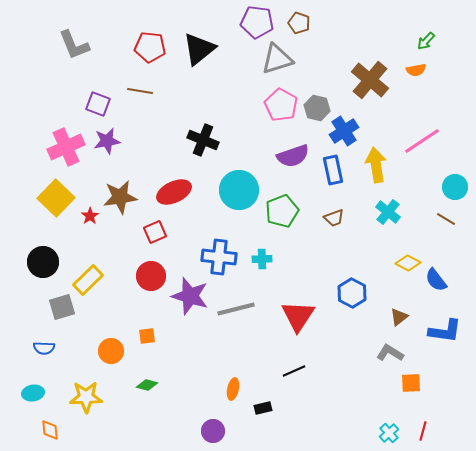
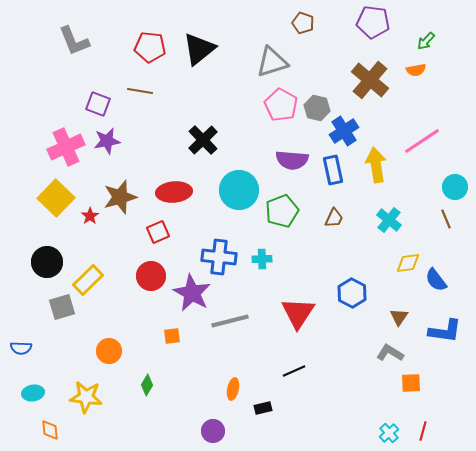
purple pentagon at (257, 22): moved 116 px right
brown pentagon at (299, 23): moved 4 px right
gray L-shape at (74, 45): moved 4 px up
gray triangle at (277, 59): moved 5 px left, 3 px down
black cross at (203, 140): rotated 24 degrees clockwise
purple semicircle at (293, 156): moved 1 px left, 4 px down; rotated 24 degrees clockwise
red ellipse at (174, 192): rotated 20 degrees clockwise
brown star at (120, 197): rotated 8 degrees counterclockwise
cyan cross at (388, 212): moved 1 px right, 8 px down
brown trapezoid at (334, 218): rotated 45 degrees counterclockwise
brown line at (446, 219): rotated 36 degrees clockwise
red square at (155, 232): moved 3 px right
black circle at (43, 262): moved 4 px right
yellow diamond at (408, 263): rotated 35 degrees counterclockwise
purple star at (190, 296): moved 2 px right, 3 px up; rotated 12 degrees clockwise
gray line at (236, 309): moved 6 px left, 12 px down
red triangle at (298, 316): moved 3 px up
brown triangle at (399, 317): rotated 18 degrees counterclockwise
orange square at (147, 336): moved 25 px right
blue semicircle at (44, 348): moved 23 px left
orange circle at (111, 351): moved 2 px left
green diamond at (147, 385): rotated 75 degrees counterclockwise
yellow star at (86, 397): rotated 8 degrees clockwise
